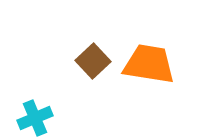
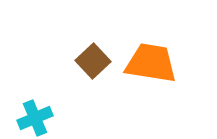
orange trapezoid: moved 2 px right, 1 px up
